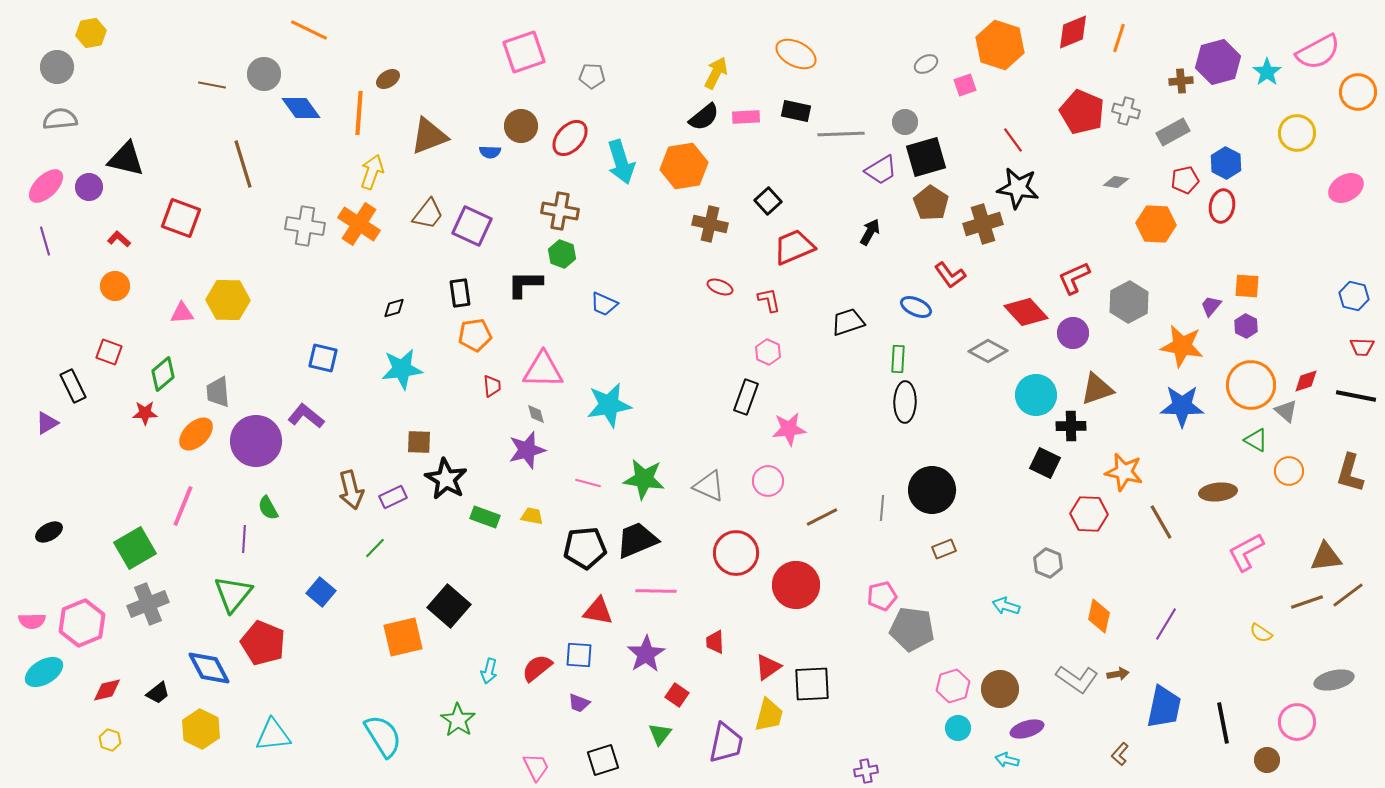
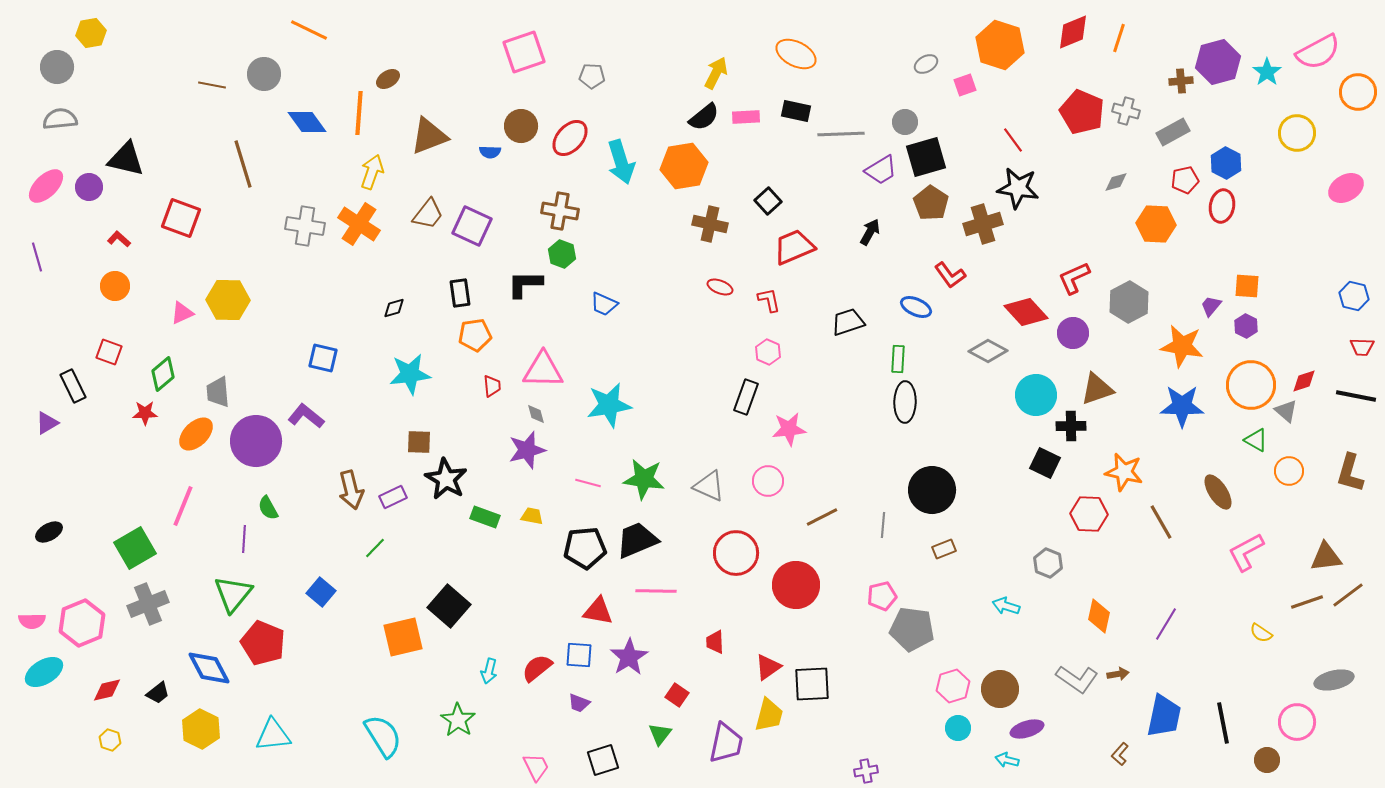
blue diamond at (301, 108): moved 6 px right, 14 px down
gray diamond at (1116, 182): rotated 25 degrees counterclockwise
purple line at (45, 241): moved 8 px left, 16 px down
pink triangle at (182, 313): rotated 20 degrees counterclockwise
cyan star at (402, 369): moved 8 px right, 5 px down
red diamond at (1306, 381): moved 2 px left
brown ellipse at (1218, 492): rotated 63 degrees clockwise
gray line at (882, 508): moved 1 px right, 17 px down
purple star at (646, 654): moved 17 px left, 3 px down
blue trapezoid at (1164, 707): moved 9 px down
